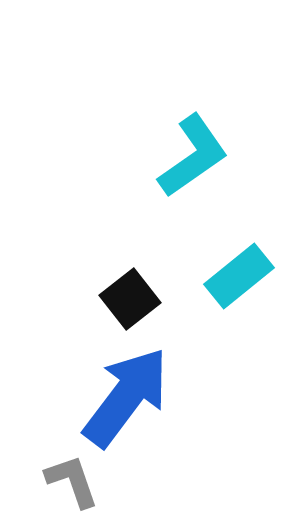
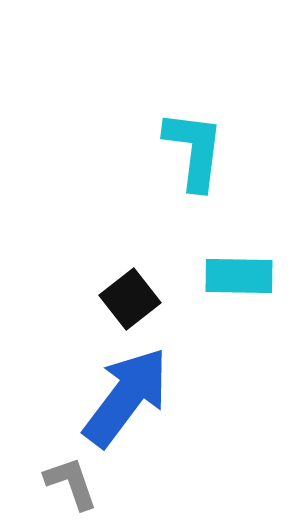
cyan L-shape: moved 1 px right, 6 px up; rotated 48 degrees counterclockwise
cyan rectangle: rotated 40 degrees clockwise
gray L-shape: moved 1 px left, 2 px down
